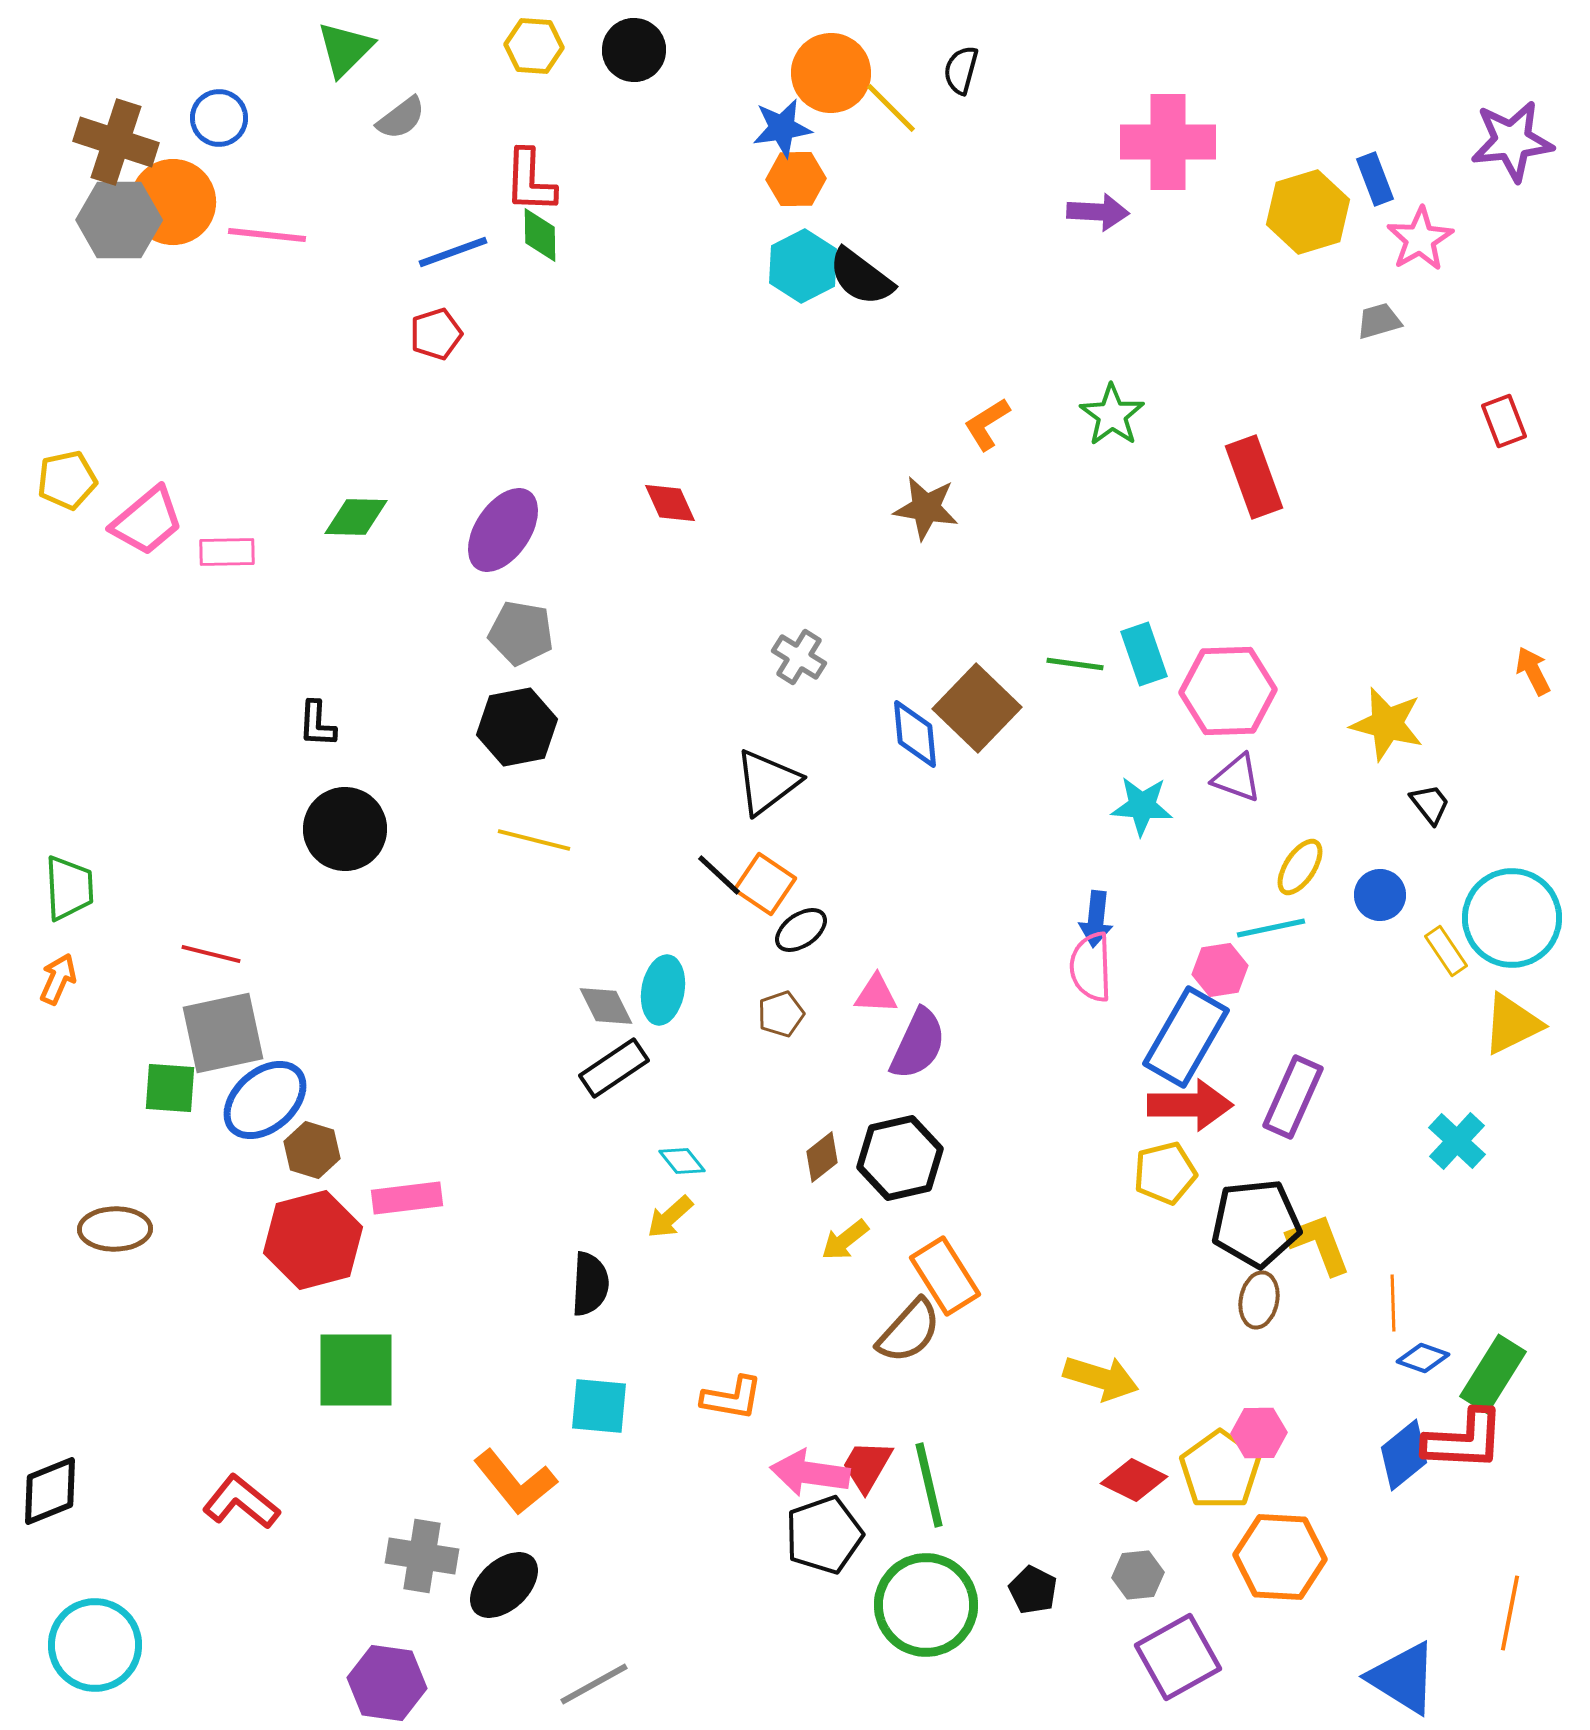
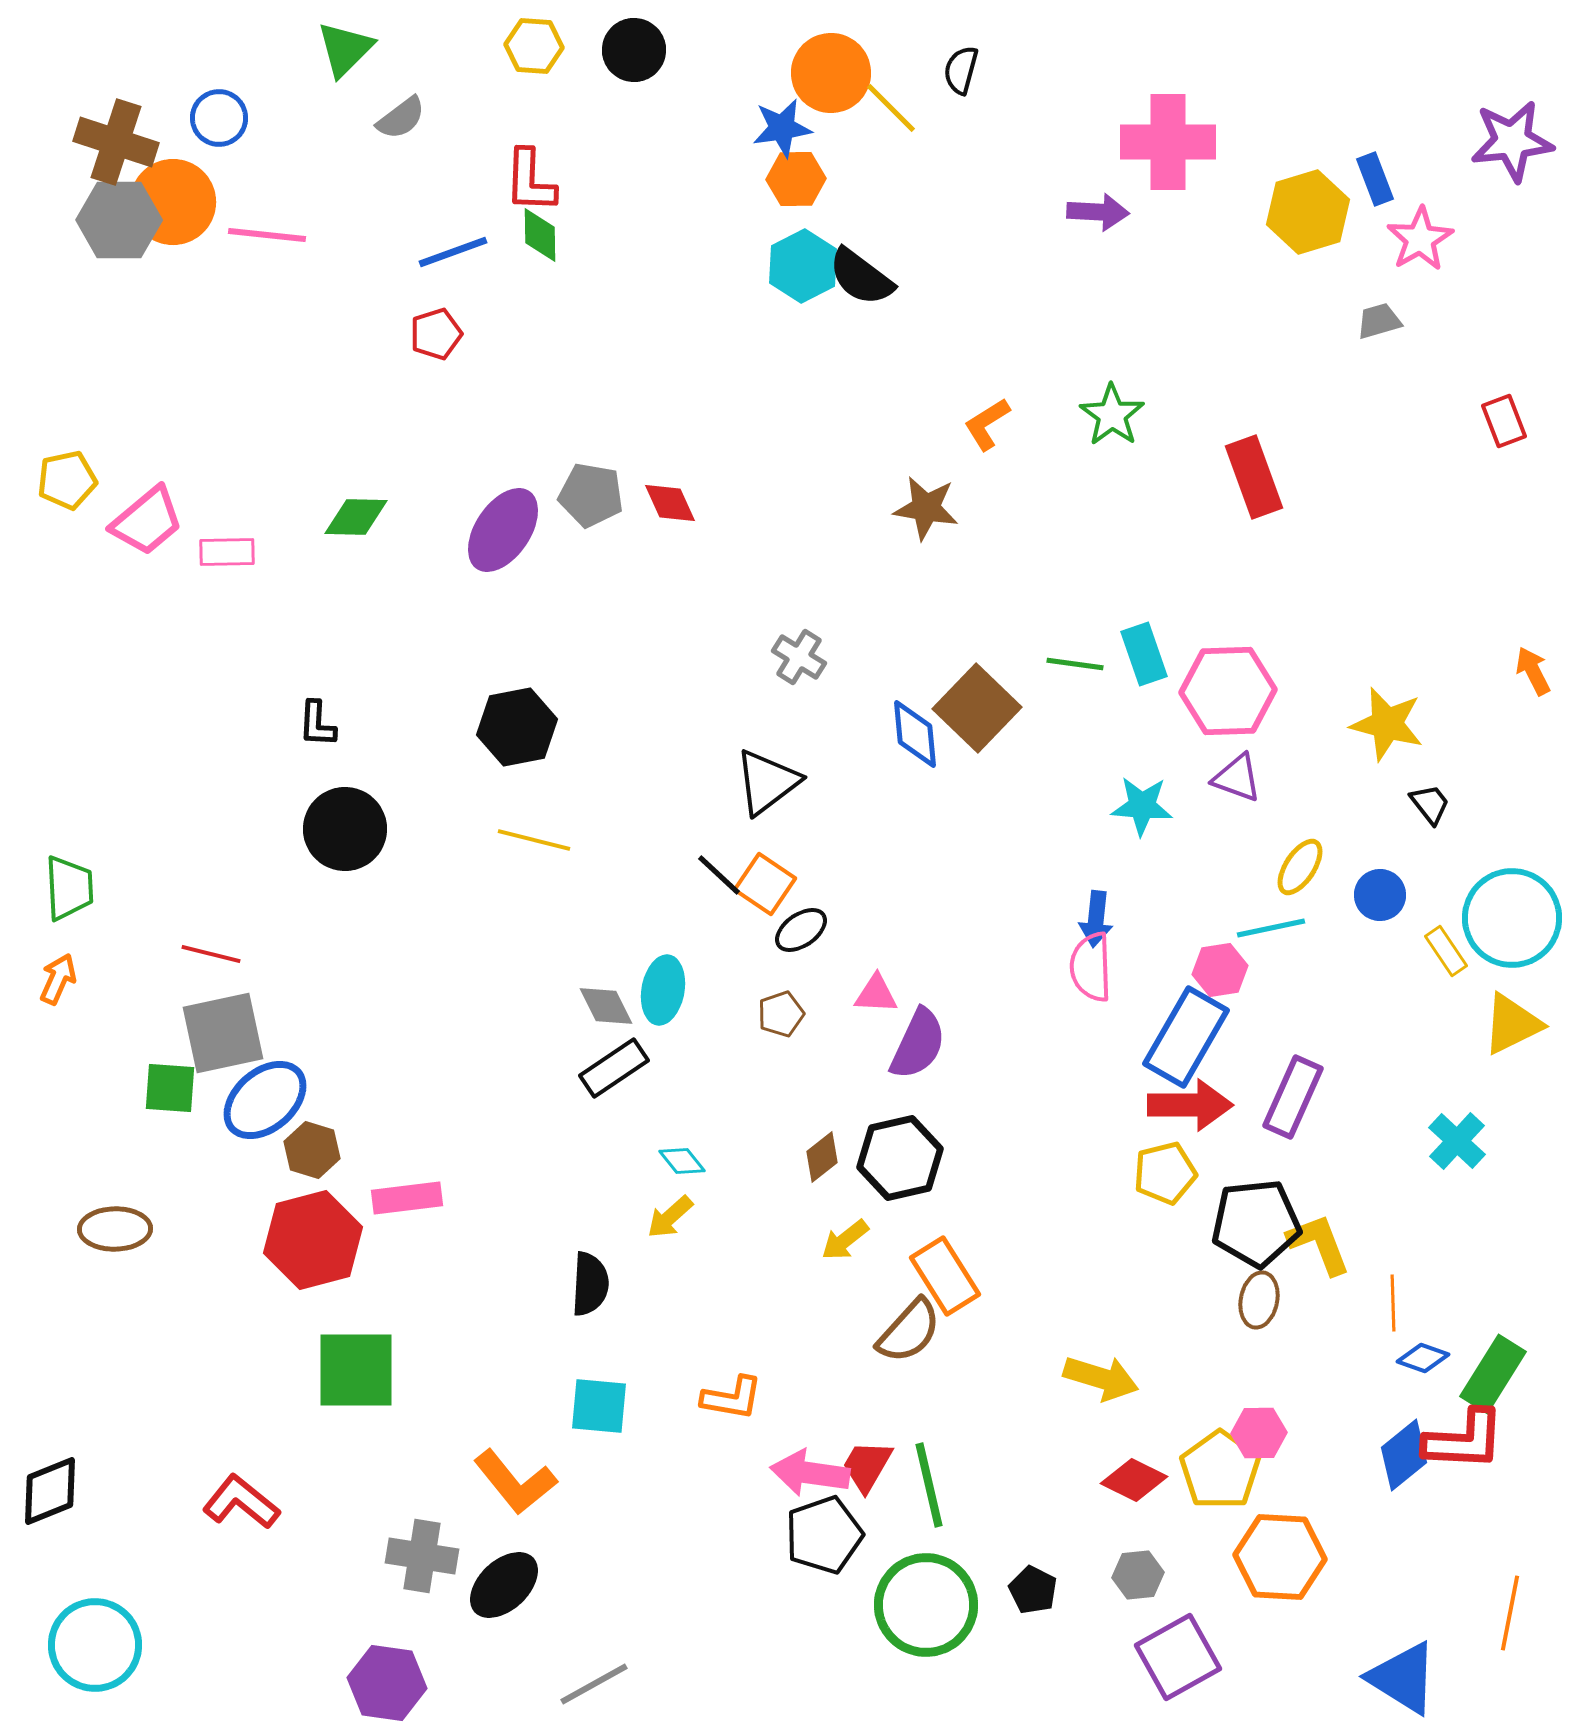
gray pentagon at (521, 633): moved 70 px right, 138 px up
